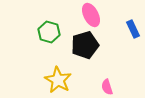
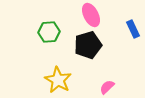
green hexagon: rotated 20 degrees counterclockwise
black pentagon: moved 3 px right
pink semicircle: rotated 63 degrees clockwise
